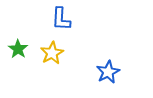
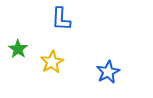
yellow star: moved 9 px down
